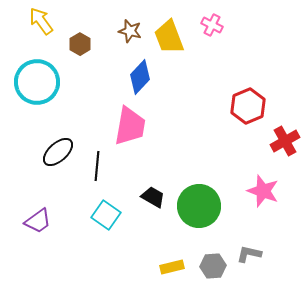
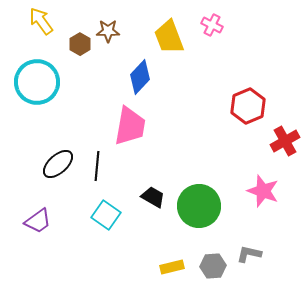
brown star: moved 22 px left; rotated 15 degrees counterclockwise
black ellipse: moved 12 px down
